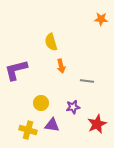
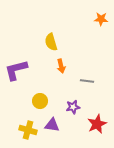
yellow circle: moved 1 px left, 2 px up
